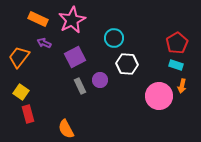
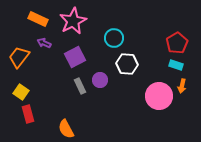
pink star: moved 1 px right, 1 px down
